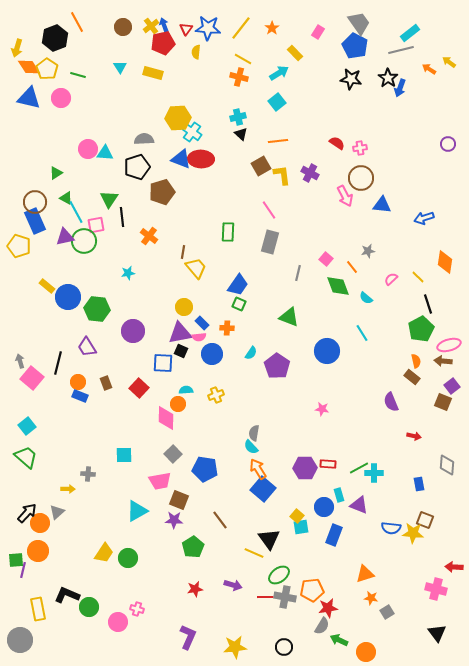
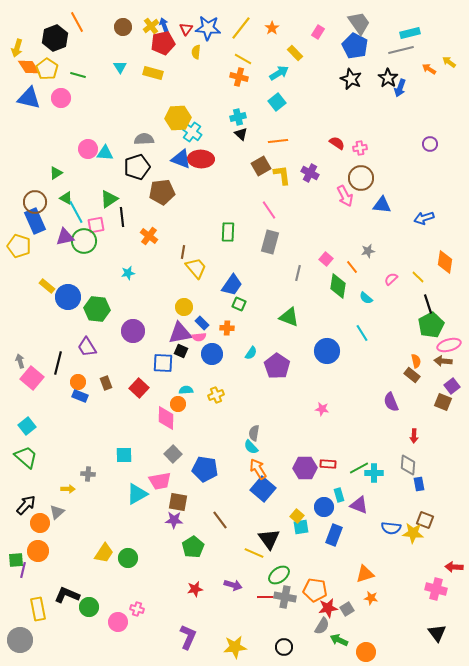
cyan rectangle at (410, 33): rotated 24 degrees clockwise
black star at (351, 79): rotated 15 degrees clockwise
purple circle at (448, 144): moved 18 px left
brown pentagon at (162, 192): rotated 10 degrees clockwise
green triangle at (109, 199): rotated 24 degrees clockwise
blue trapezoid at (238, 285): moved 6 px left
green diamond at (338, 286): rotated 30 degrees clockwise
green pentagon at (421, 329): moved 10 px right, 4 px up
brown rectangle at (412, 377): moved 2 px up
red arrow at (414, 436): rotated 80 degrees clockwise
gray diamond at (447, 465): moved 39 px left
brown square at (179, 500): moved 1 px left, 2 px down; rotated 12 degrees counterclockwise
cyan triangle at (137, 511): moved 17 px up
black arrow at (27, 513): moved 1 px left, 8 px up
orange pentagon at (312, 590): moved 3 px right; rotated 15 degrees clockwise
gray square at (387, 612): moved 40 px left, 3 px up
